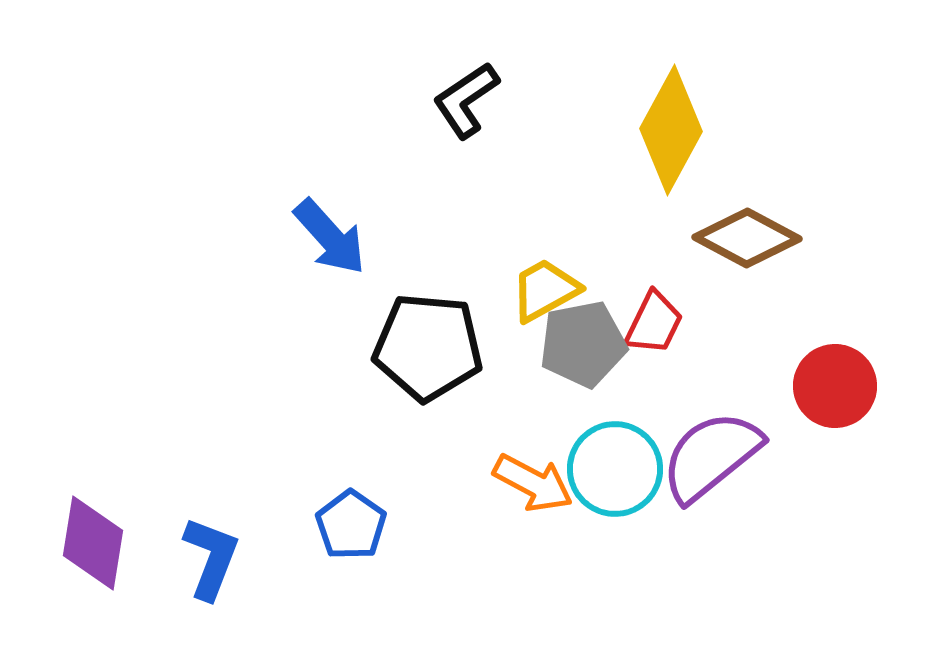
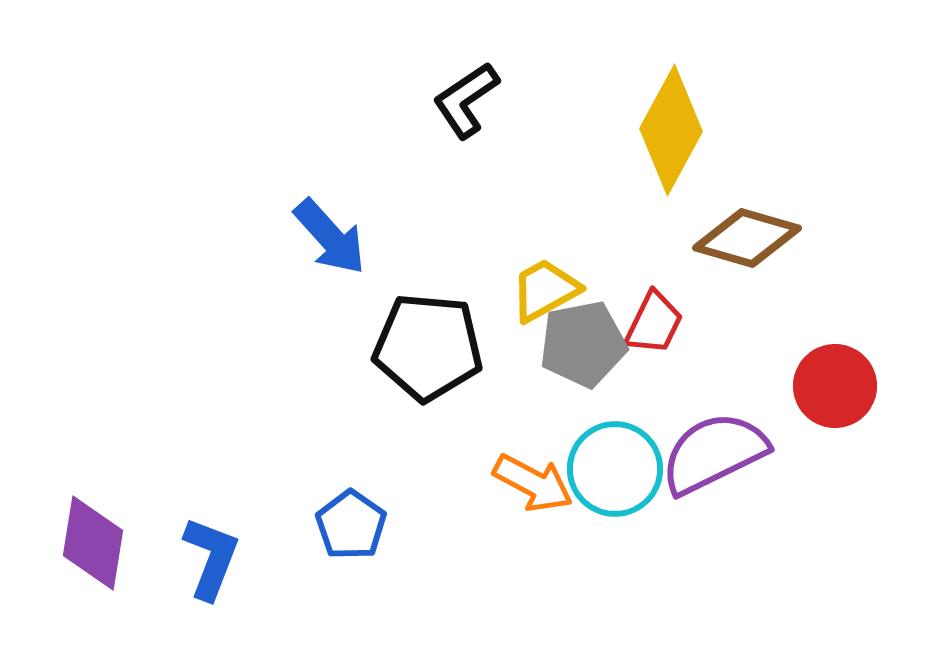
brown diamond: rotated 12 degrees counterclockwise
purple semicircle: moved 3 px right, 3 px up; rotated 13 degrees clockwise
